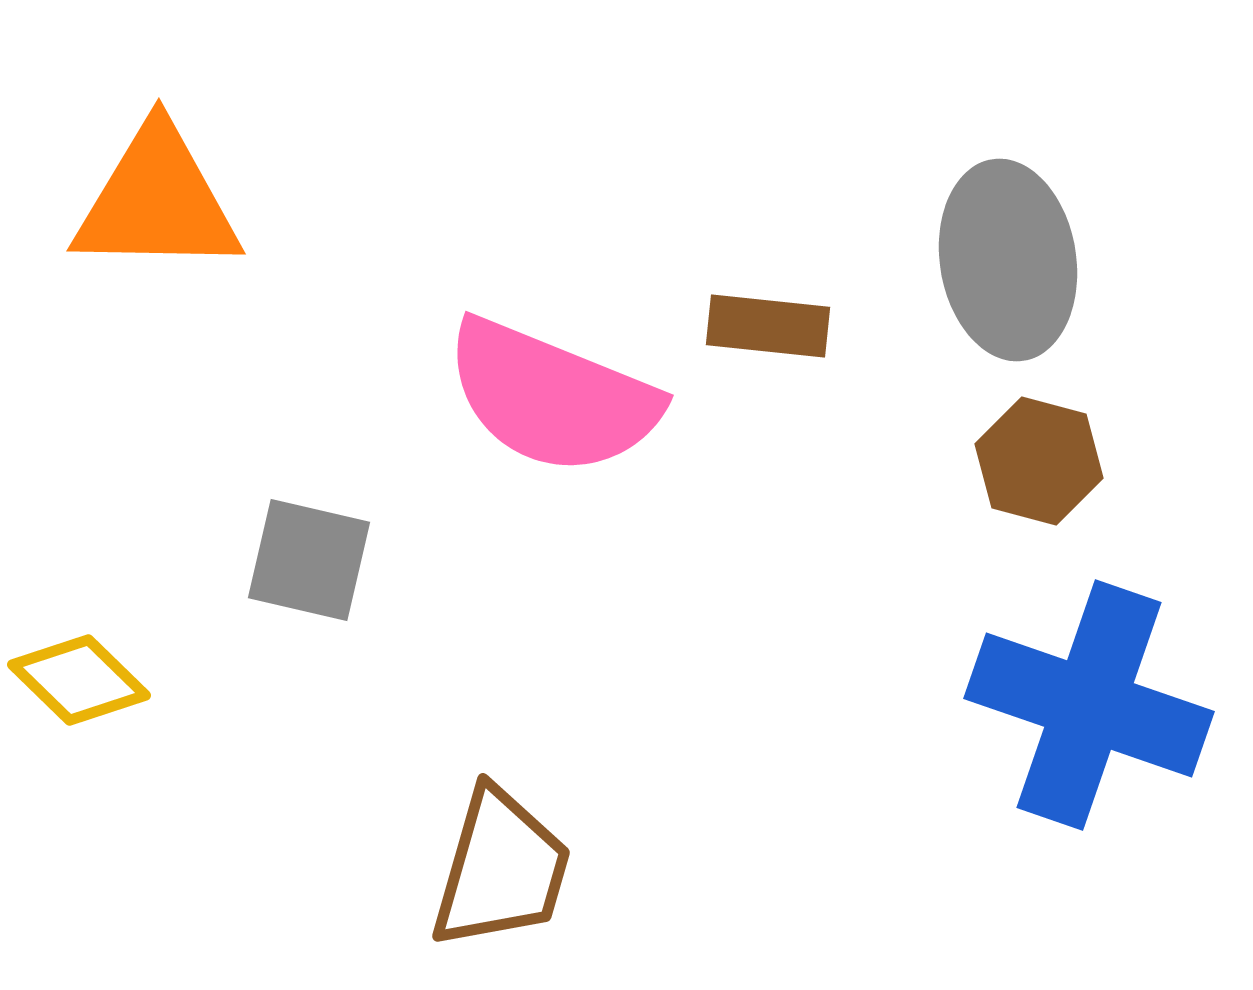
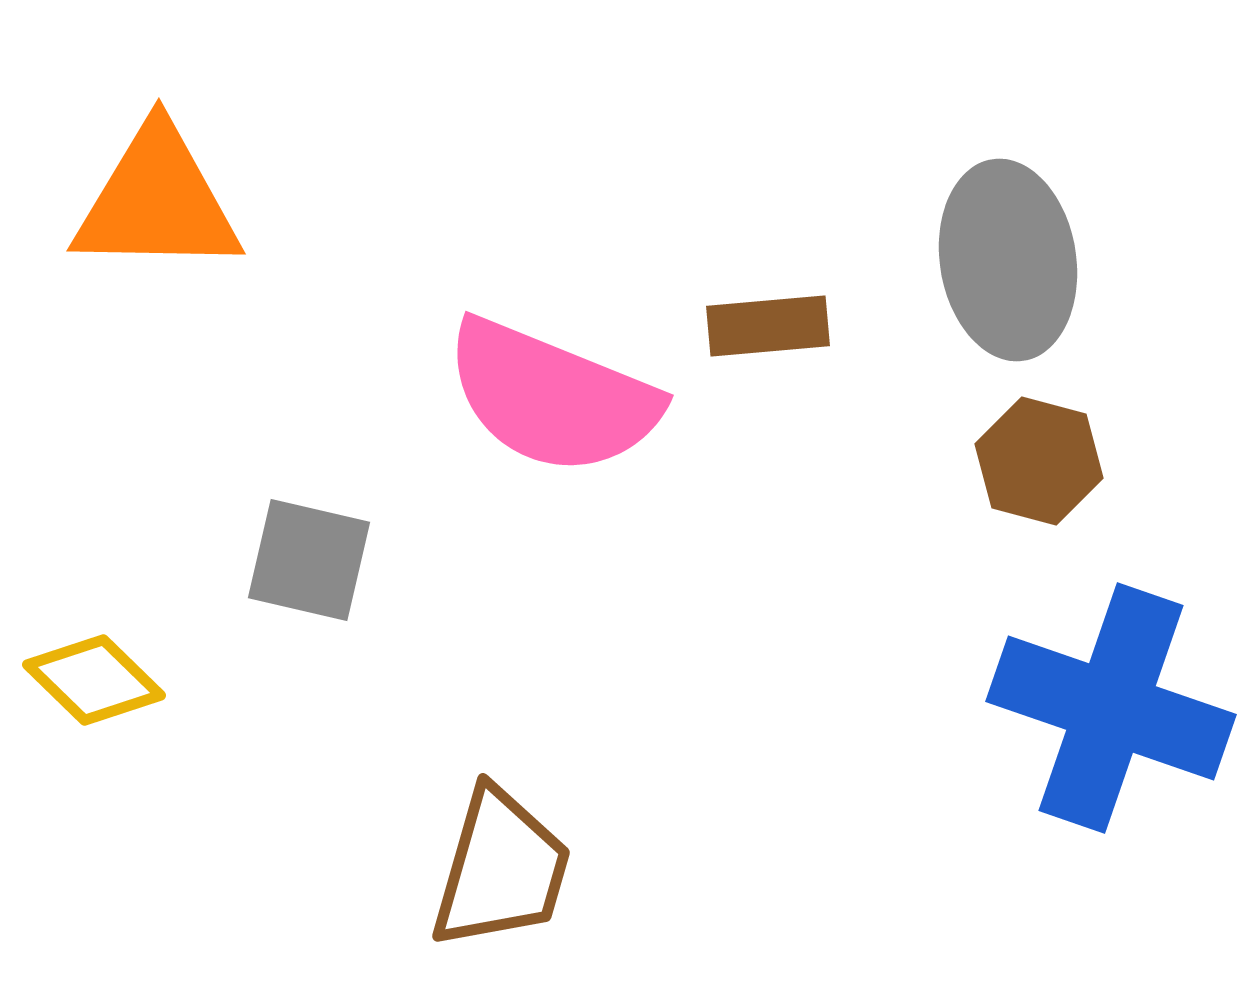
brown rectangle: rotated 11 degrees counterclockwise
yellow diamond: moved 15 px right
blue cross: moved 22 px right, 3 px down
